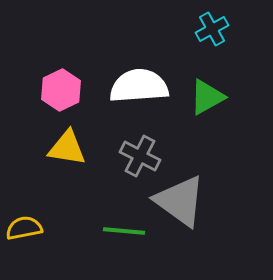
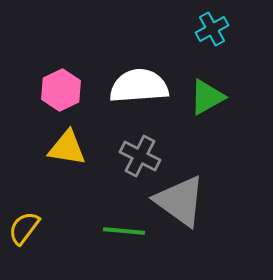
yellow semicircle: rotated 42 degrees counterclockwise
